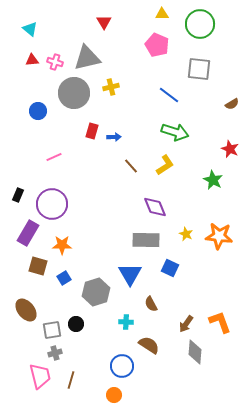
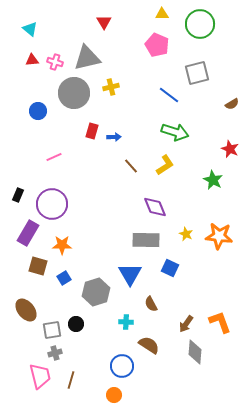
gray square at (199, 69): moved 2 px left, 4 px down; rotated 20 degrees counterclockwise
